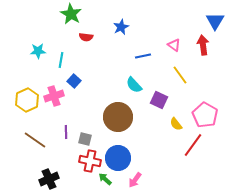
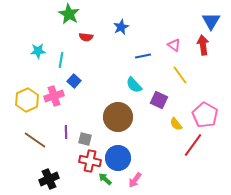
green star: moved 2 px left
blue triangle: moved 4 px left
